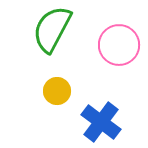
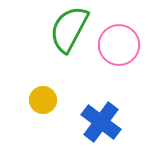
green semicircle: moved 17 px right
yellow circle: moved 14 px left, 9 px down
